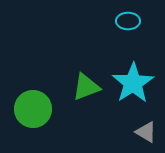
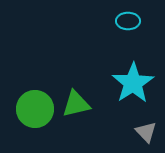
green triangle: moved 10 px left, 17 px down; rotated 8 degrees clockwise
green circle: moved 2 px right
gray triangle: rotated 15 degrees clockwise
